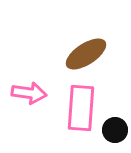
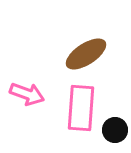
pink arrow: moved 2 px left, 1 px down; rotated 12 degrees clockwise
